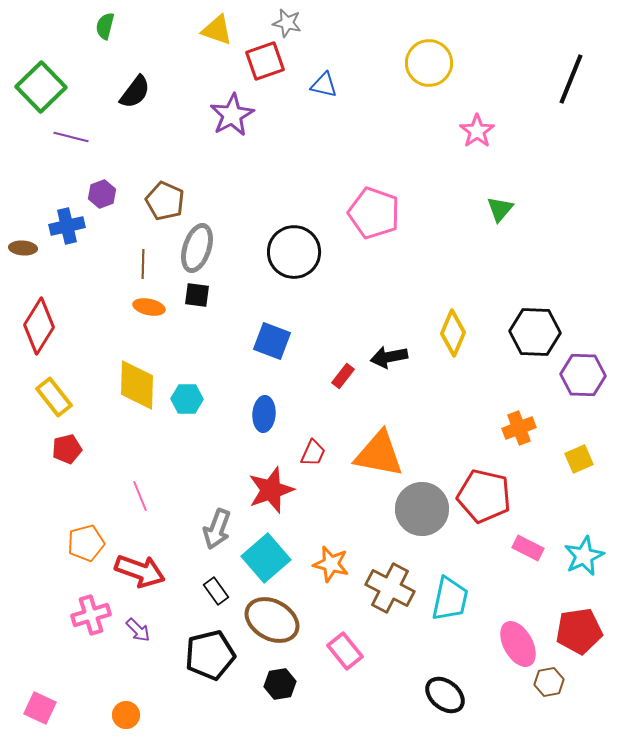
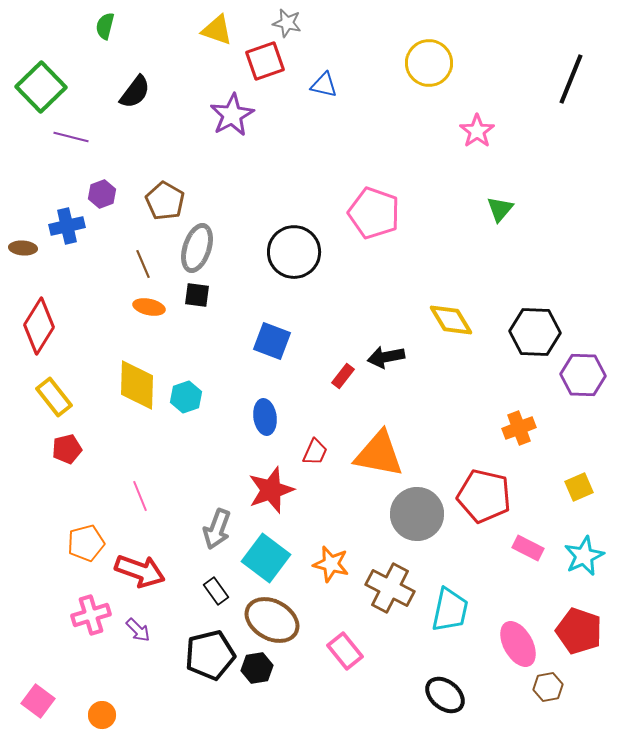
brown pentagon at (165, 201): rotated 6 degrees clockwise
brown line at (143, 264): rotated 24 degrees counterclockwise
yellow diamond at (453, 333): moved 2 px left, 13 px up; rotated 54 degrees counterclockwise
black arrow at (389, 357): moved 3 px left
cyan hexagon at (187, 399): moved 1 px left, 2 px up; rotated 20 degrees counterclockwise
blue ellipse at (264, 414): moved 1 px right, 3 px down; rotated 12 degrees counterclockwise
red trapezoid at (313, 453): moved 2 px right, 1 px up
yellow square at (579, 459): moved 28 px down
gray circle at (422, 509): moved 5 px left, 5 px down
cyan square at (266, 558): rotated 12 degrees counterclockwise
cyan trapezoid at (450, 599): moved 11 px down
red pentagon at (579, 631): rotated 27 degrees clockwise
brown hexagon at (549, 682): moved 1 px left, 5 px down
black hexagon at (280, 684): moved 23 px left, 16 px up
pink square at (40, 708): moved 2 px left, 7 px up; rotated 12 degrees clockwise
orange circle at (126, 715): moved 24 px left
